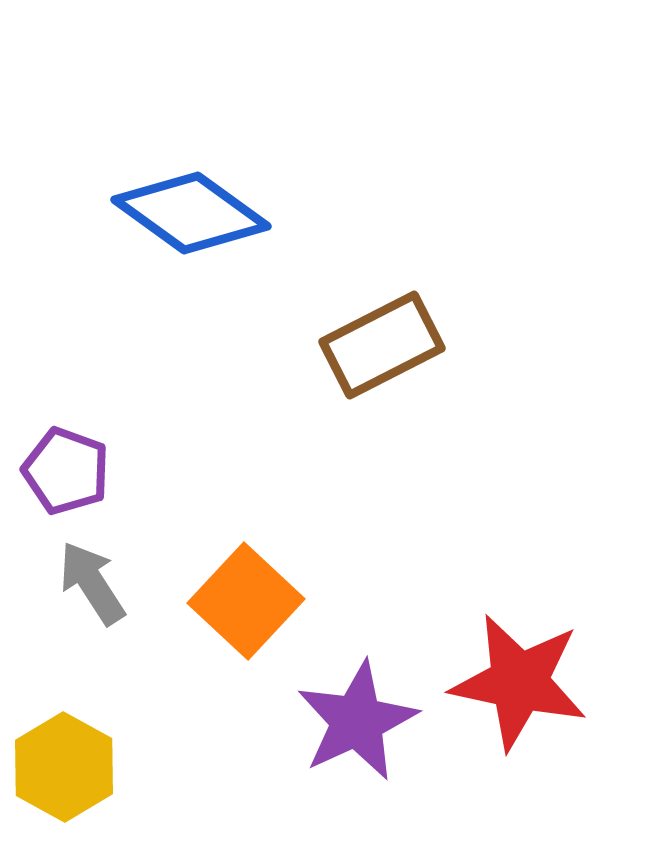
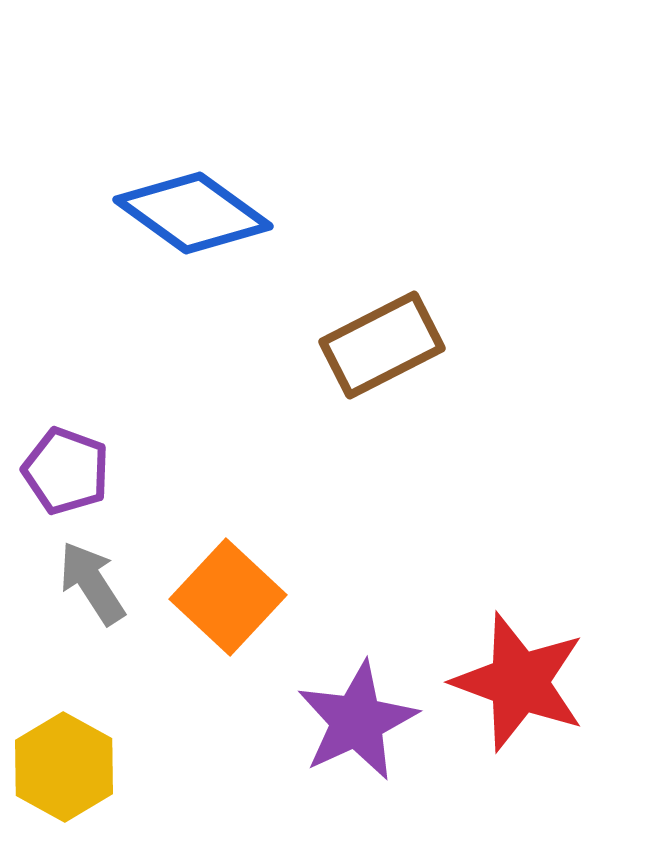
blue diamond: moved 2 px right
orange square: moved 18 px left, 4 px up
red star: rotated 8 degrees clockwise
